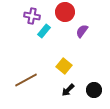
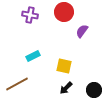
red circle: moved 1 px left
purple cross: moved 2 px left, 1 px up
cyan rectangle: moved 11 px left, 25 px down; rotated 24 degrees clockwise
yellow square: rotated 28 degrees counterclockwise
brown line: moved 9 px left, 4 px down
black arrow: moved 2 px left, 2 px up
